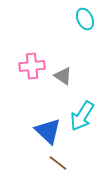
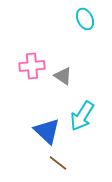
blue triangle: moved 1 px left
